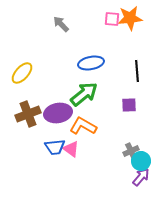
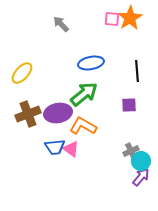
orange star: rotated 25 degrees counterclockwise
